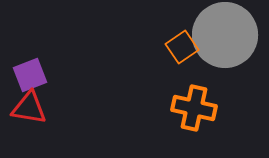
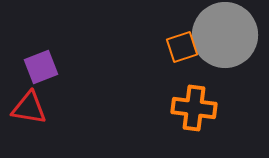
orange square: rotated 16 degrees clockwise
purple square: moved 11 px right, 8 px up
orange cross: rotated 6 degrees counterclockwise
